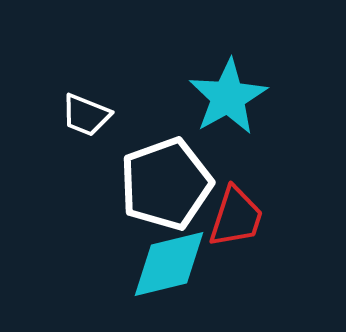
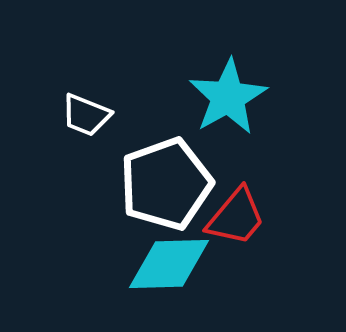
red trapezoid: rotated 22 degrees clockwise
cyan diamond: rotated 12 degrees clockwise
